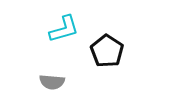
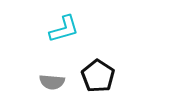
black pentagon: moved 9 px left, 25 px down
